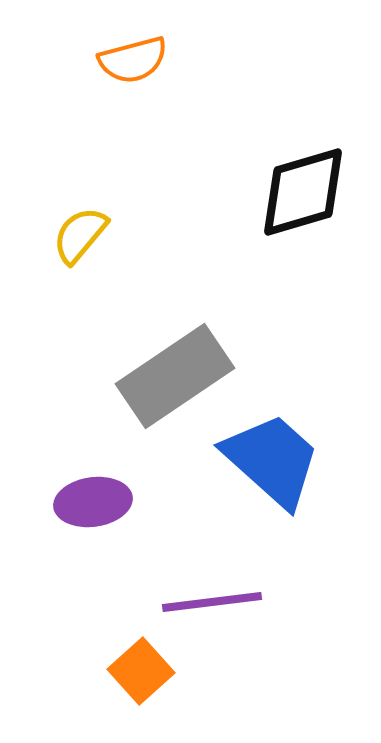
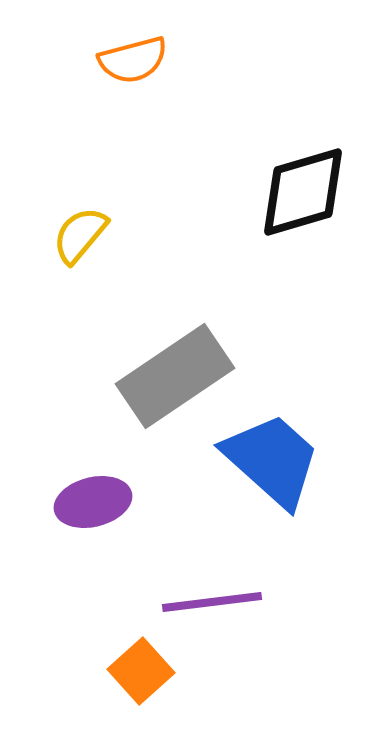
purple ellipse: rotated 6 degrees counterclockwise
